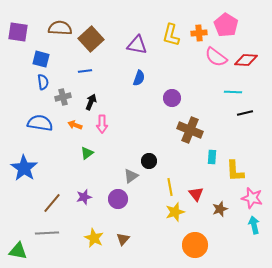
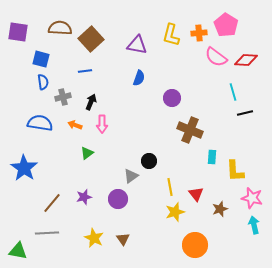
cyan line at (233, 92): rotated 72 degrees clockwise
brown triangle at (123, 239): rotated 16 degrees counterclockwise
